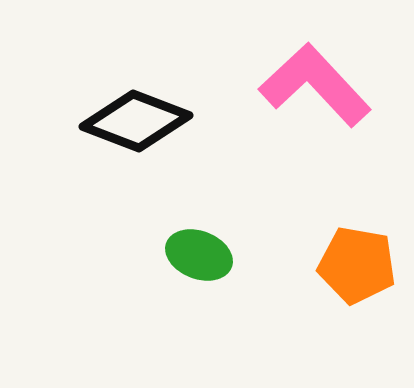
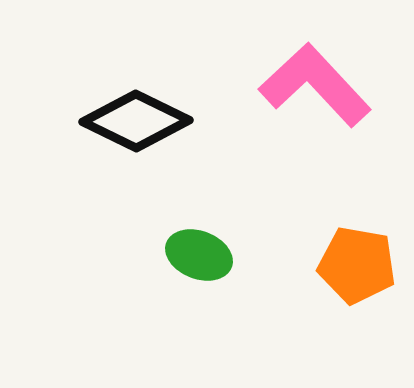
black diamond: rotated 5 degrees clockwise
